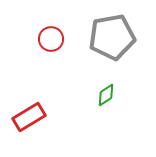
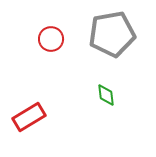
gray pentagon: moved 3 px up
green diamond: rotated 65 degrees counterclockwise
